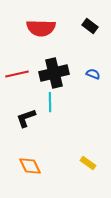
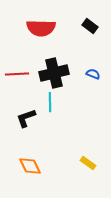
red line: rotated 10 degrees clockwise
